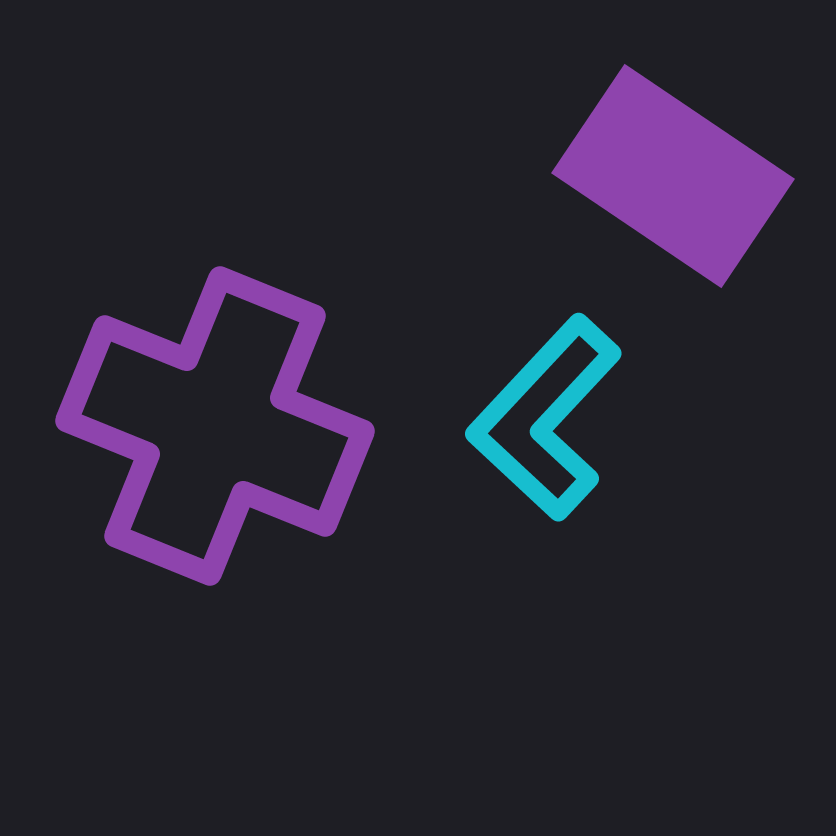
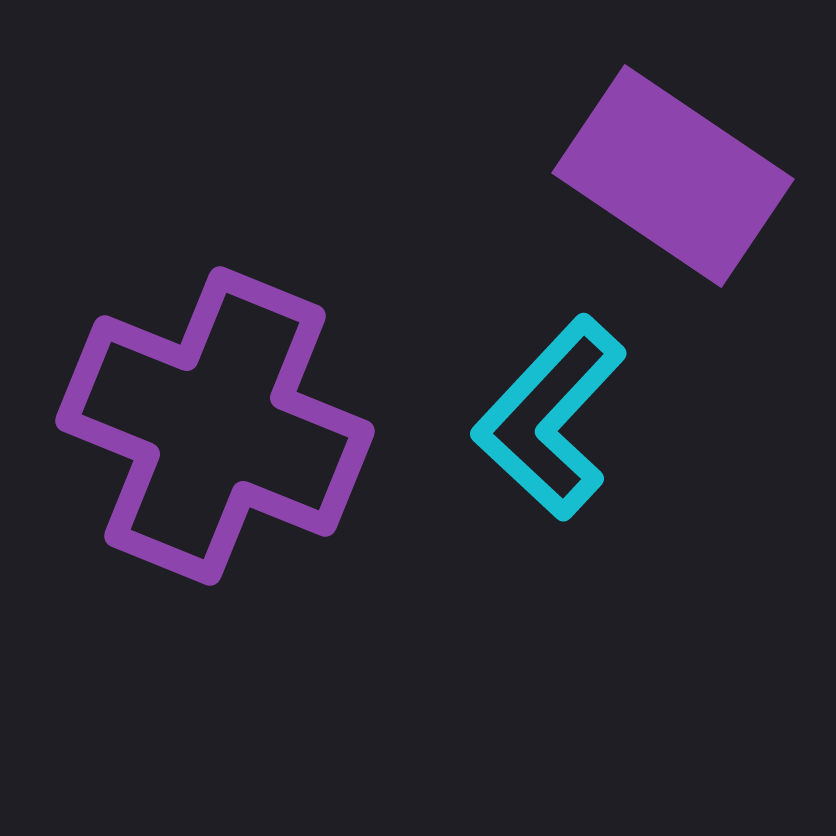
cyan L-shape: moved 5 px right
